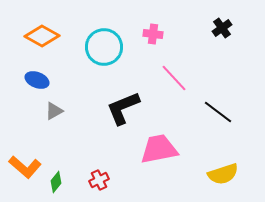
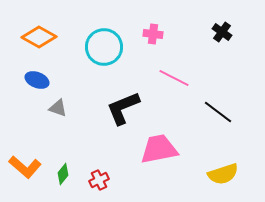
black cross: moved 4 px down; rotated 18 degrees counterclockwise
orange diamond: moved 3 px left, 1 px down
pink line: rotated 20 degrees counterclockwise
gray triangle: moved 4 px right, 3 px up; rotated 48 degrees clockwise
green diamond: moved 7 px right, 8 px up
